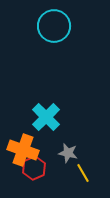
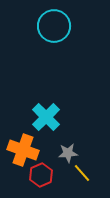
gray star: rotated 18 degrees counterclockwise
red hexagon: moved 7 px right, 7 px down
yellow line: moved 1 px left; rotated 12 degrees counterclockwise
